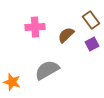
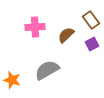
orange star: moved 2 px up
